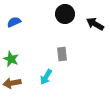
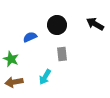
black circle: moved 8 px left, 11 px down
blue semicircle: moved 16 px right, 15 px down
cyan arrow: moved 1 px left
brown arrow: moved 2 px right, 1 px up
